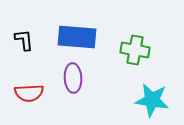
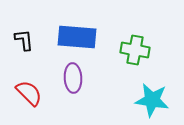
red semicircle: rotated 132 degrees counterclockwise
